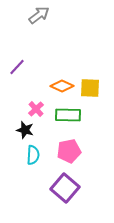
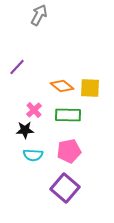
gray arrow: rotated 25 degrees counterclockwise
orange diamond: rotated 15 degrees clockwise
pink cross: moved 2 px left, 1 px down
black star: rotated 18 degrees counterclockwise
cyan semicircle: rotated 90 degrees clockwise
